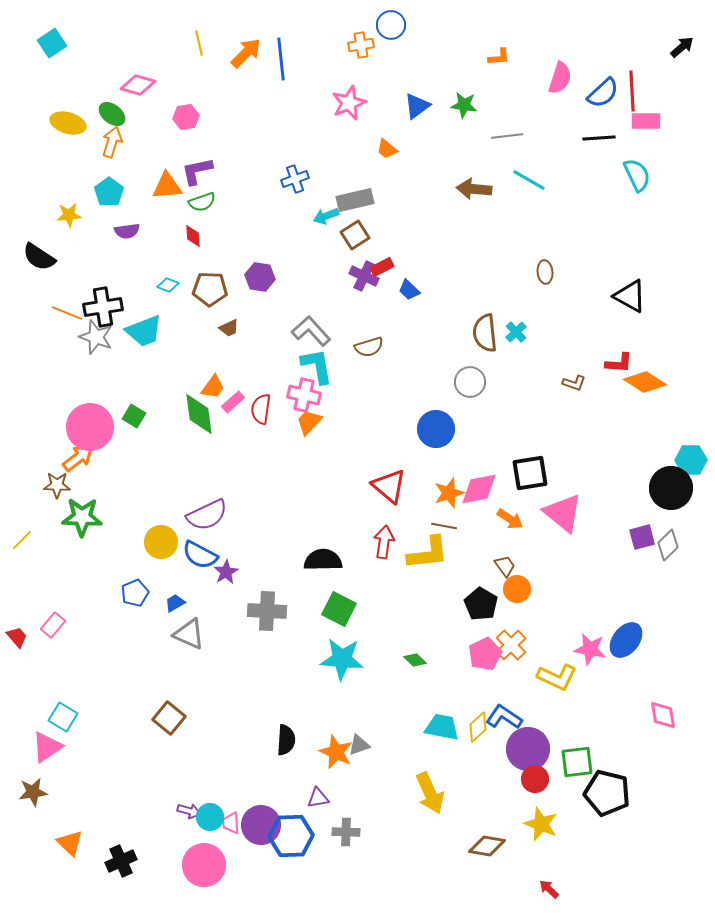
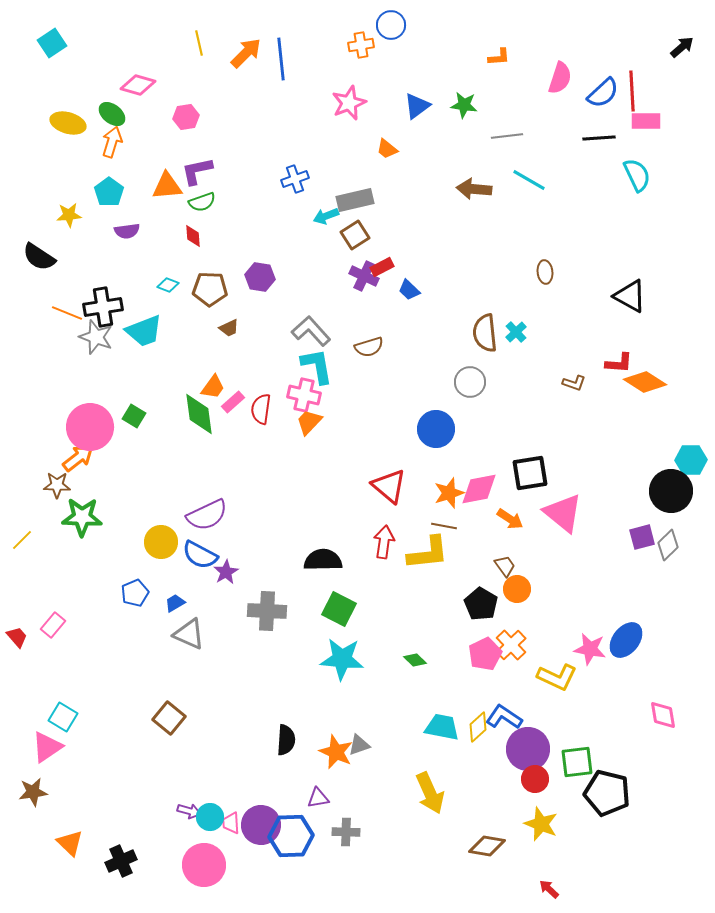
black circle at (671, 488): moved 3 px down
